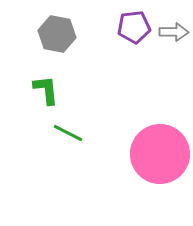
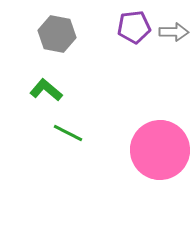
green L-shape: rotated 44 degrees counterclockwise
pink circle: moved 4 px up
